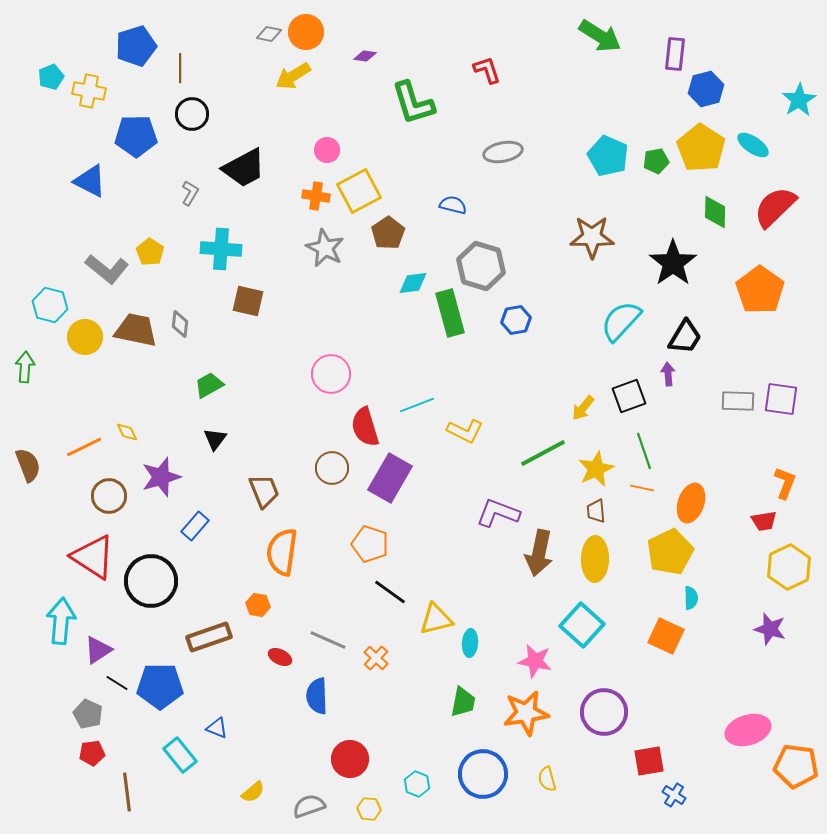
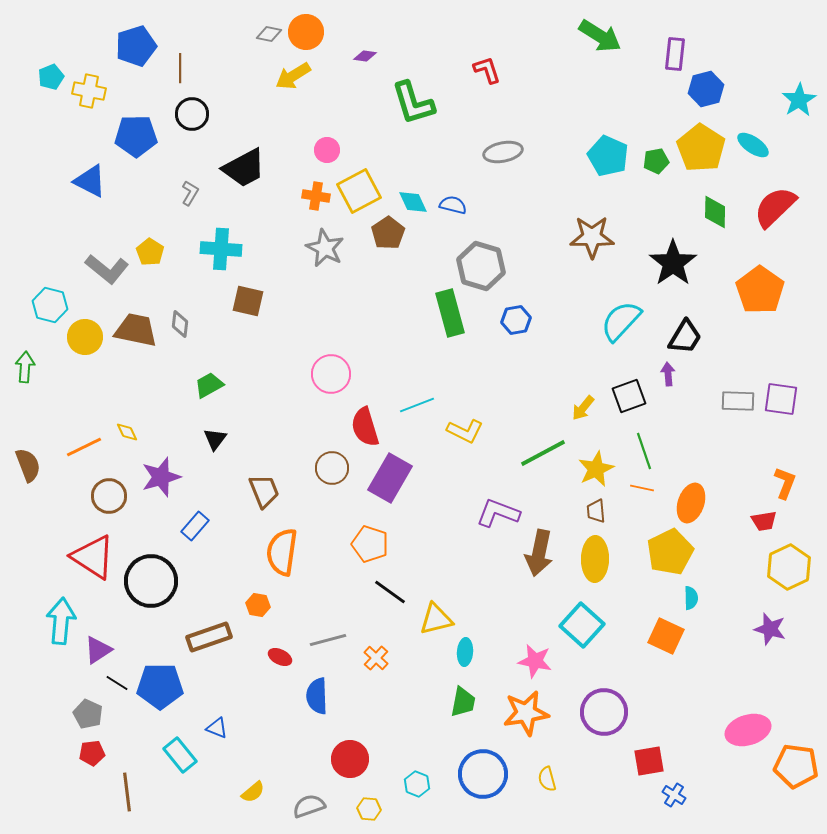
cyan diamond at (413, 283): moved 81 px up; rotated 72 degrees clockwise
gray line at (328, 640): rotated 39 degrees counterclockwise
cyan ellipse at (470, 643): moved 5 px left, 9 px down
